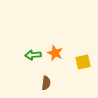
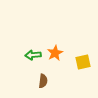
orange star: rotated 21 degrees clockwise
brown semicircle: moved 3 px left, 2 px up
